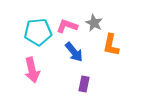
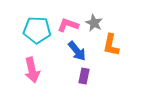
pink L-shape: moved 1 px right, 1 px up
cyan pentagon: moved 1 px left, 2 px up; rotated 8 degrees clockwise
blue arrow: moved 3 px right, 1 px up
purple rectangle: moved 8 px up
